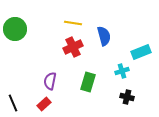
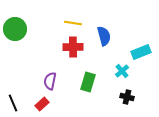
red cross: rotated 24 degrees clockwise
cyan cross: rotated 24 degrees counterclockwise
red rectangle: moved 2 px left
